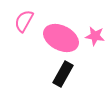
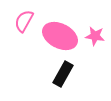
pink ellipse: moved 1 px left, 2 px up
